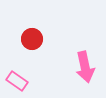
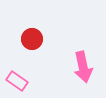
pink arrow: moved 2 px left
